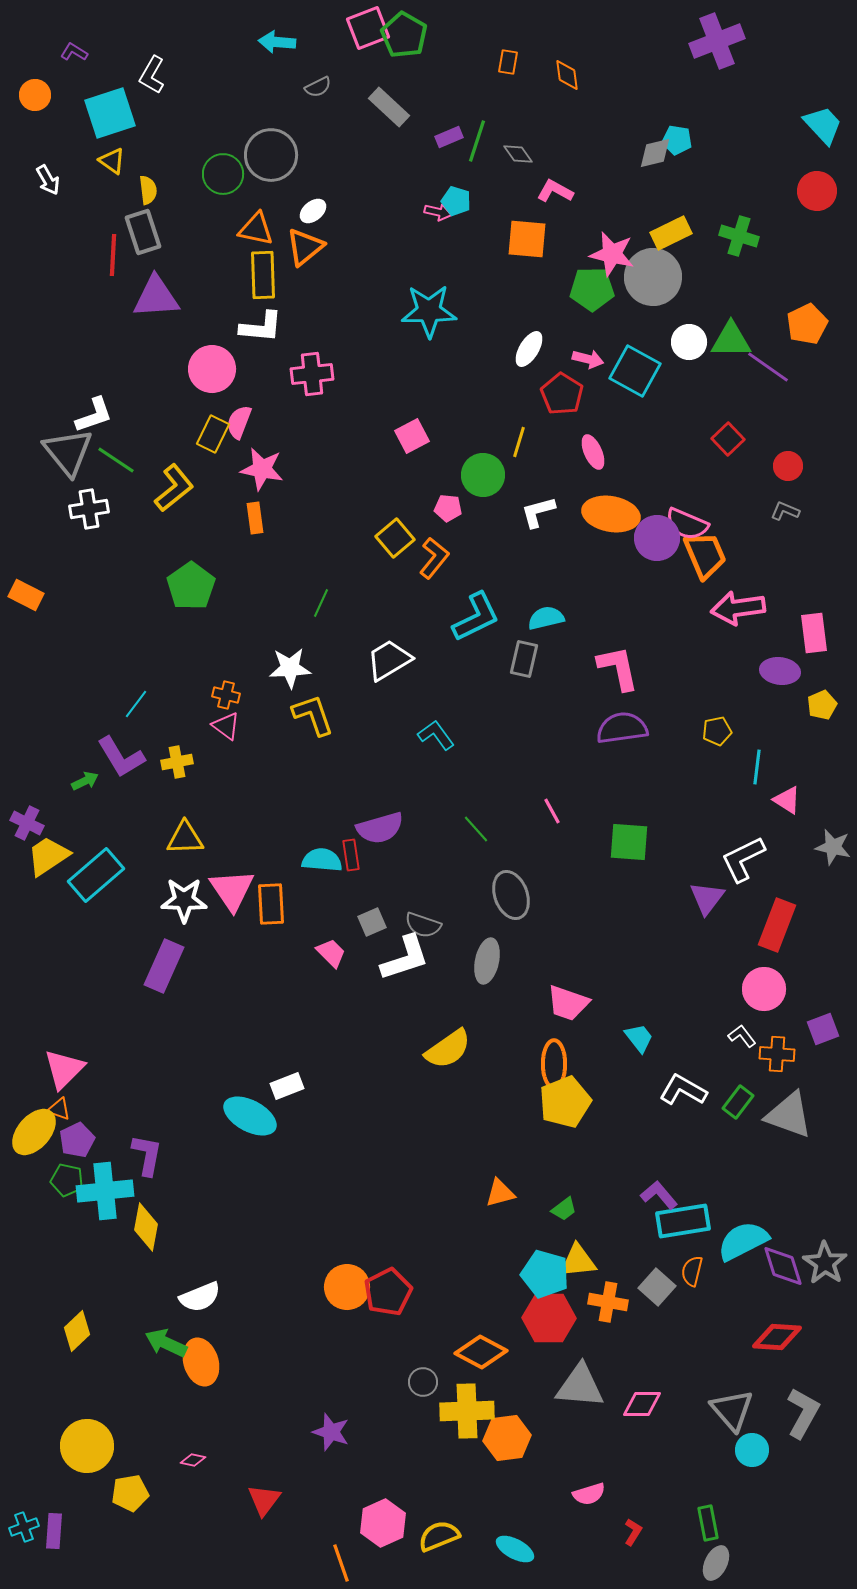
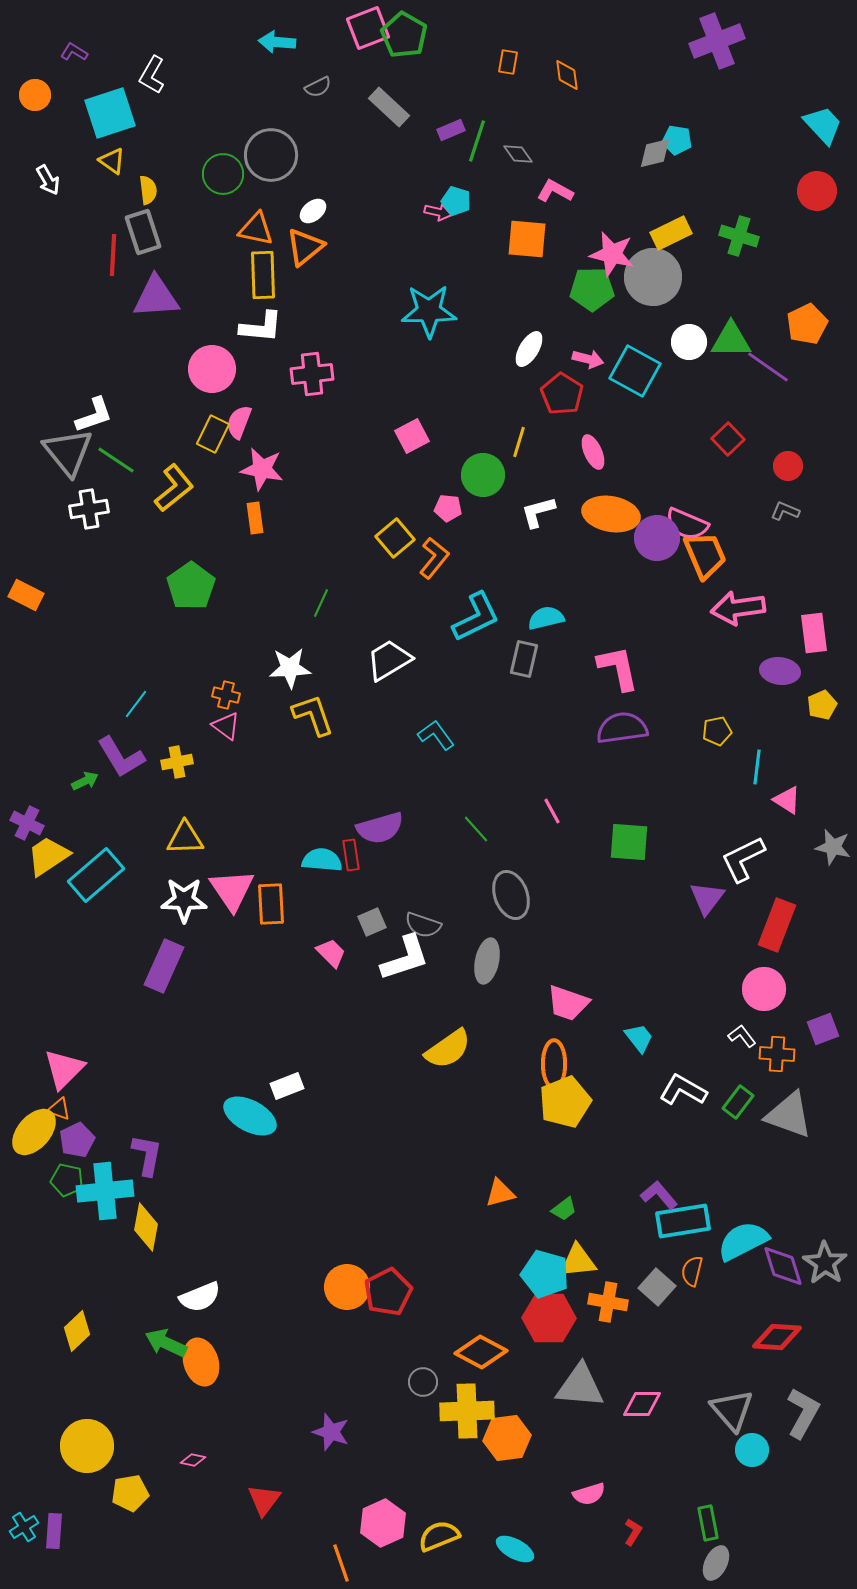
purple rectangle at (449, 137): moved 2 px right, 7 px up
cyan cross at (24, 1527): rotated 12 degrees counterclockwise
